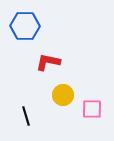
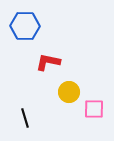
yellow circle: moved 6 px right, 3 px up
pink square: moved 2 px right
black line: moved 1 px left, 2 px down
